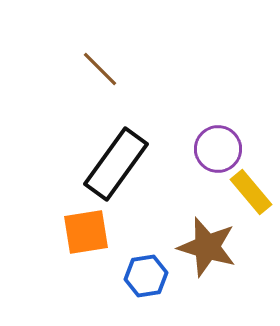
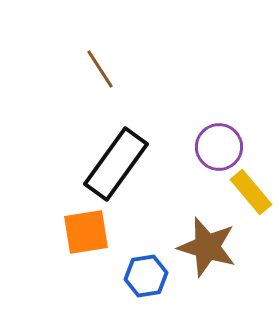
brown line: rotated 12 degrees clockwise
purple circle: moved 1 px right, 2 px up
